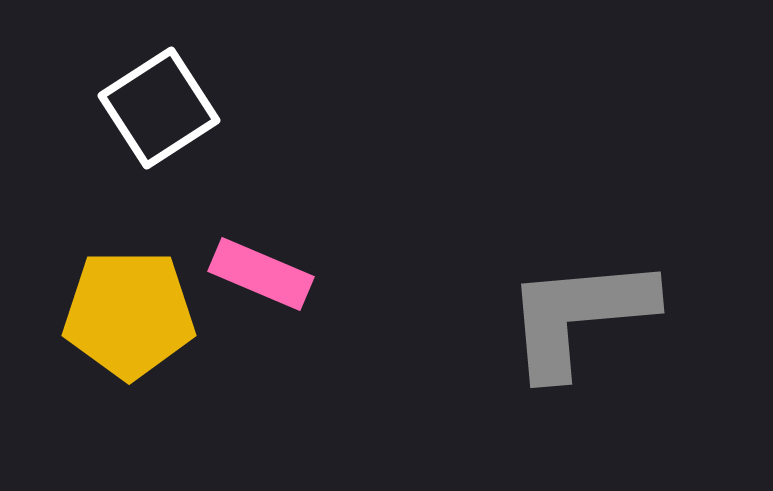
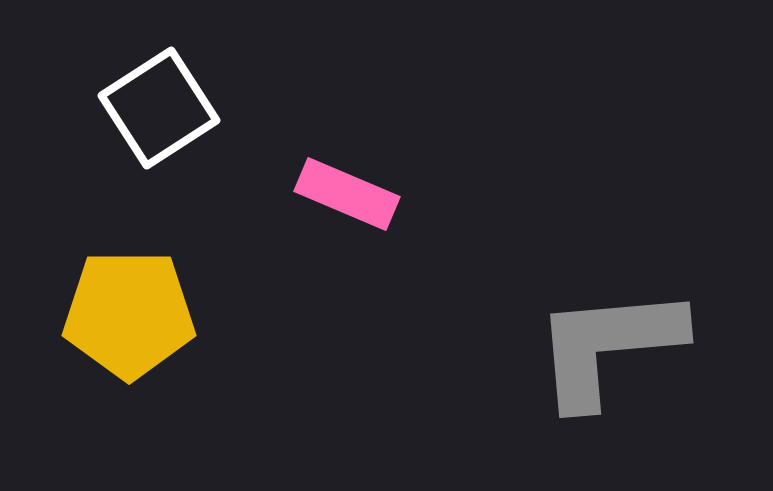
pink rectangle: moved 86 px right, 80 px up
gray L-shape: moved 29 px right, 30 px down
